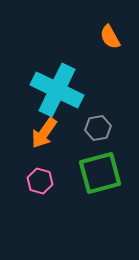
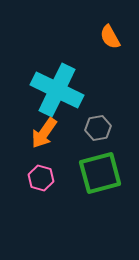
pink hexagon: moved 1 px right, 3 px up
